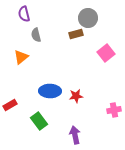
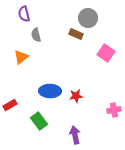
brown rectangle: rotated 40 degrees clockwise
pink square: rotated 18 degrees counterclockwise
